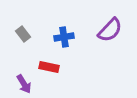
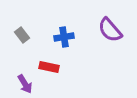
purple semicircle: rotated 96 degrees clockwise
gray rectangle: moved 1 px left, 1 px down
purple arrow: moved 1 px right
